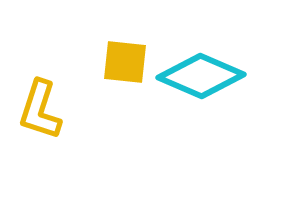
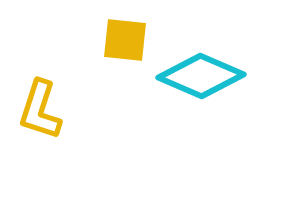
yellow square: moved 22 px up
